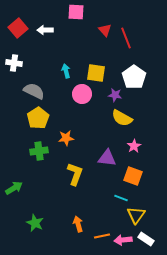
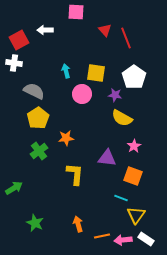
red square: moved 1 px right, 12 px down; rotated 12 degrees clockwise
green cross: rotated 30 degrees counterclockwise
yellow L-shape: rotated 15 degrees counterclockwise
